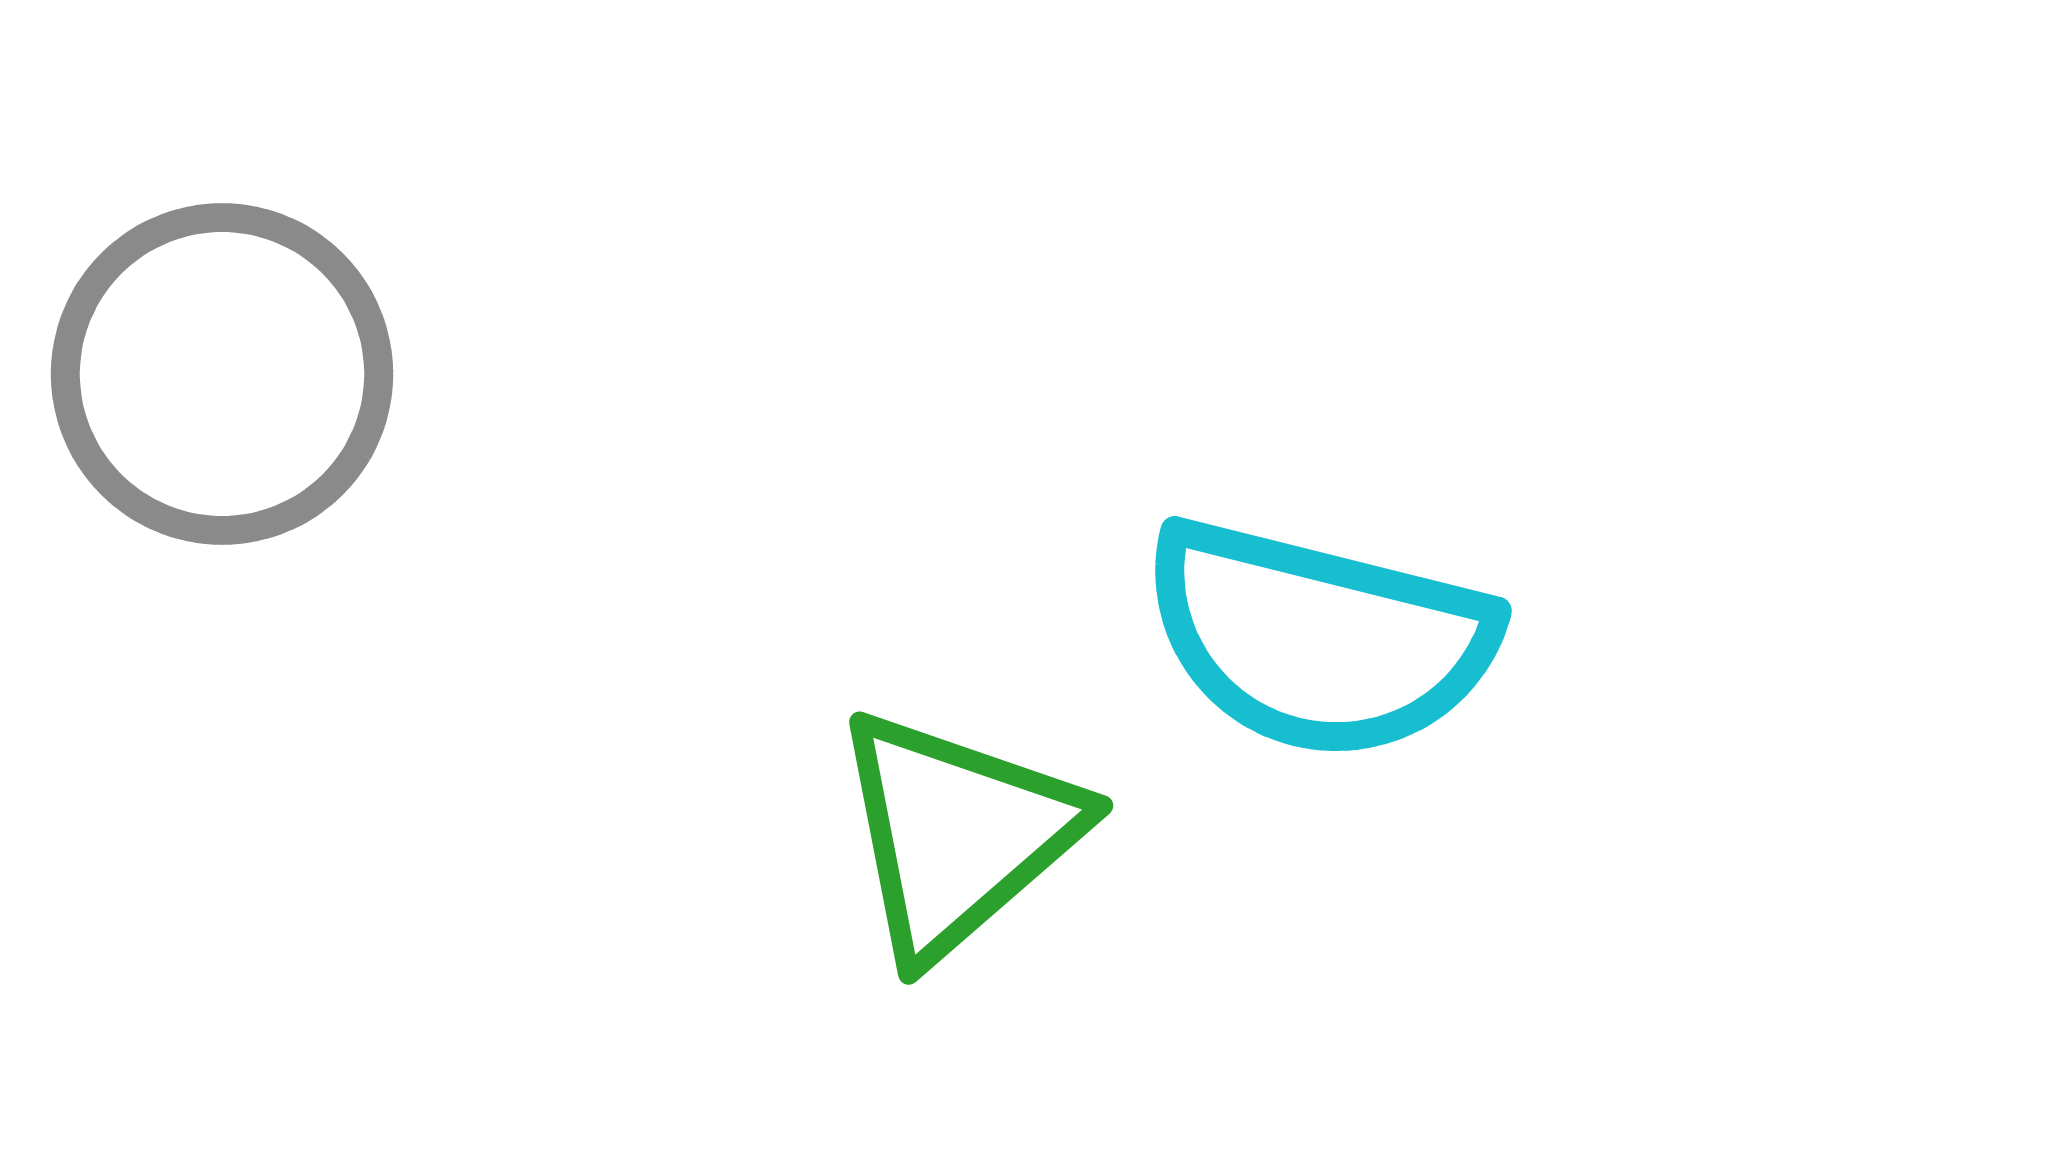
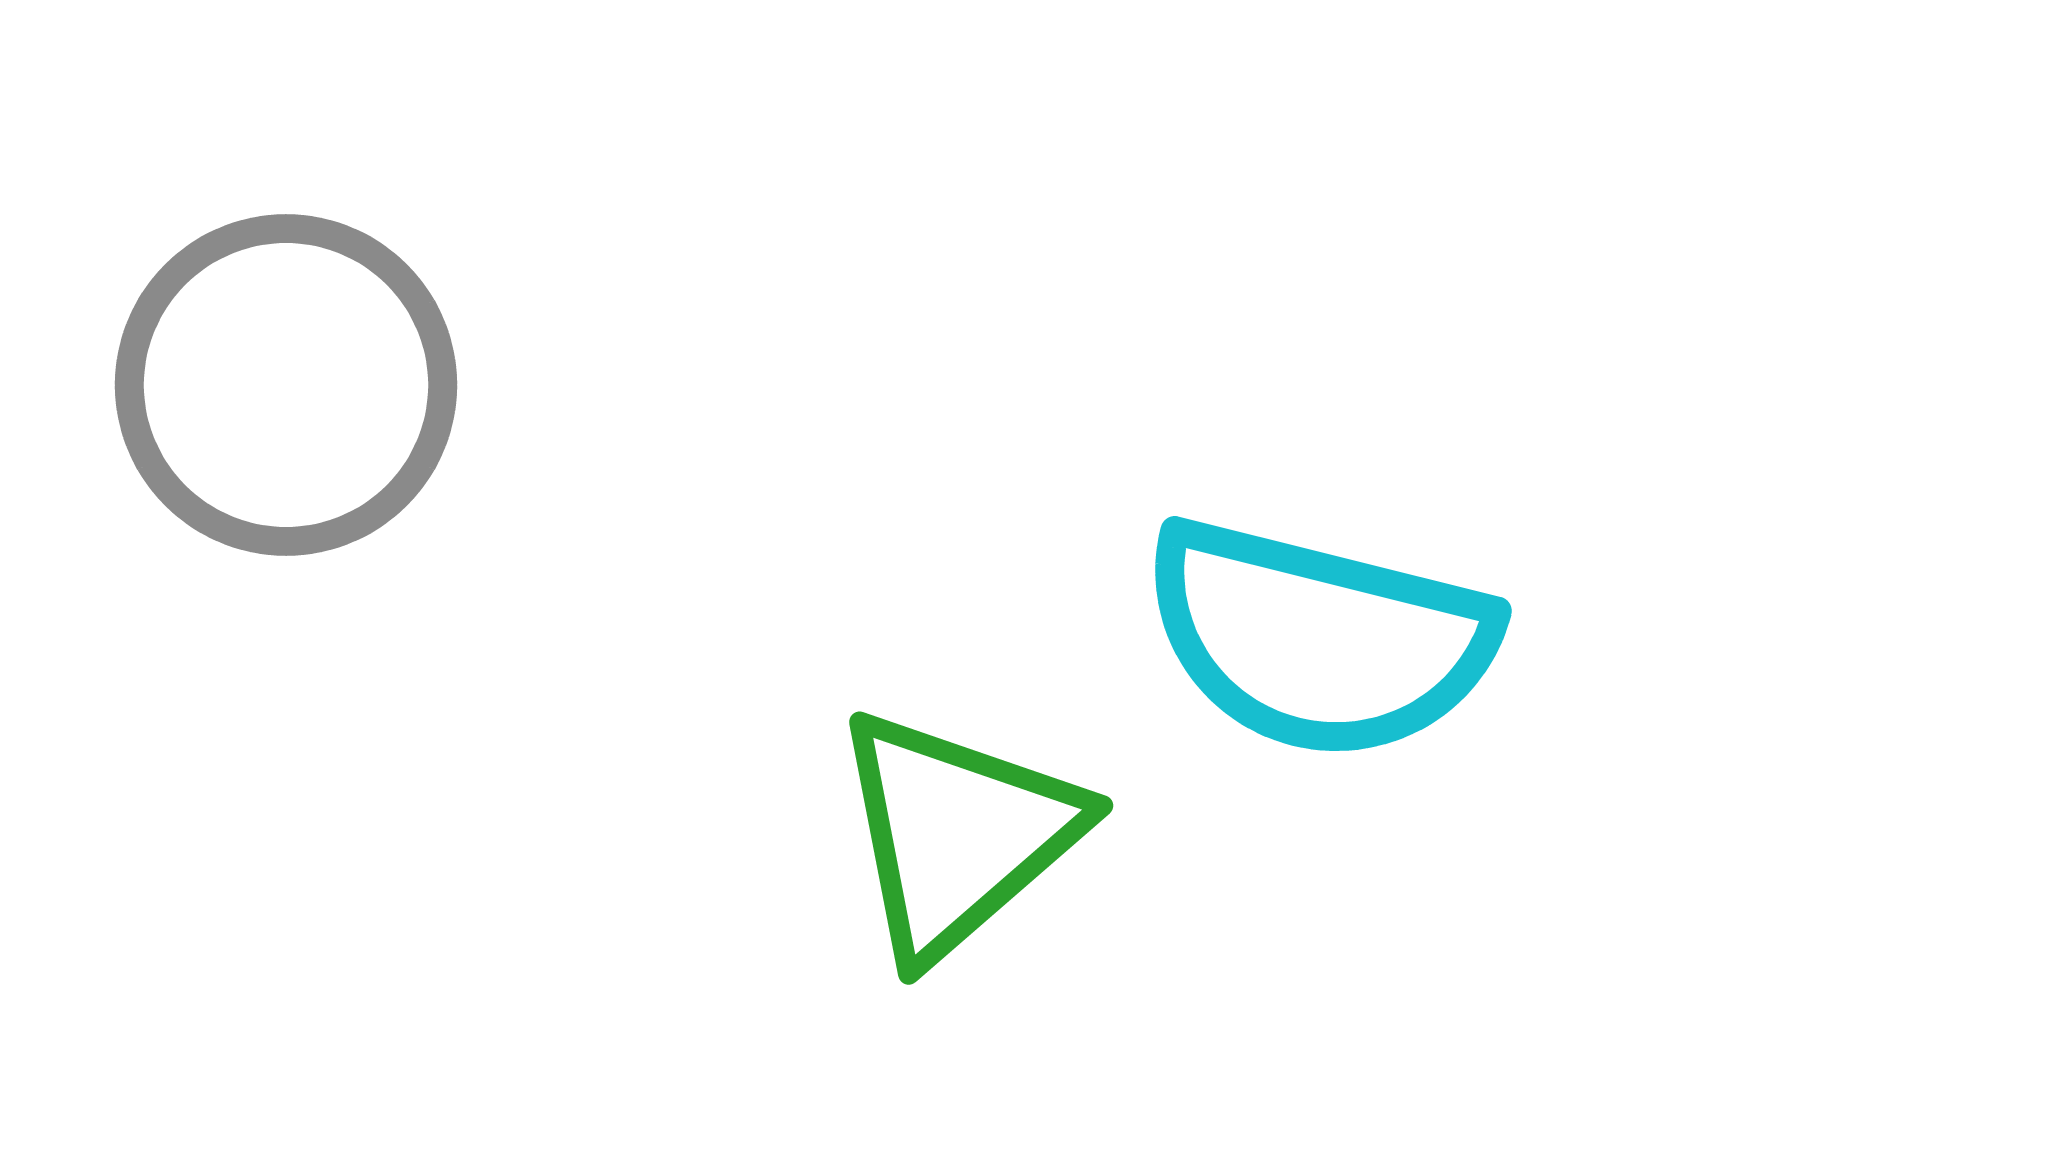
gray circle: moved 64 px right, 11 px down
